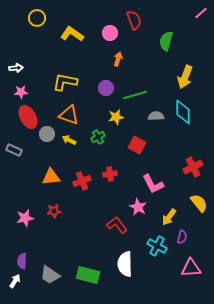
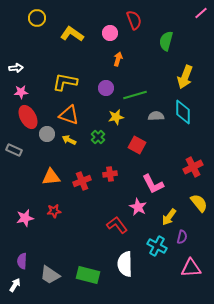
green cross at (98, 137): rotated 16 degrees counterclockwise
white arrow at (15, 281): moved 4 px down
